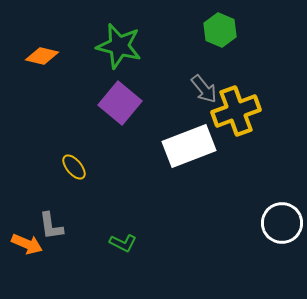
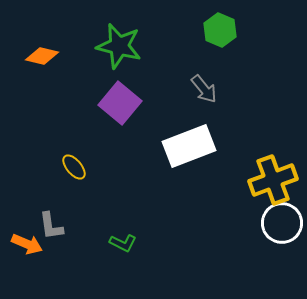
yellow cross: moved 37 px right, 69 px down
